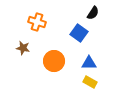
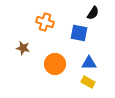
orange cross: moved 8 px right
blue square: rotated 24 degrees counterclockwise
orange circle: moved 1 px right, 3 px down
yellow rectangle: moved 2 px left
